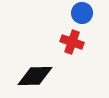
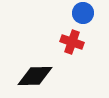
blue circle: moved 1 px right
